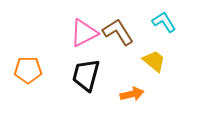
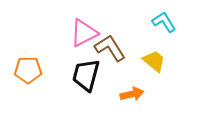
brown L-shape: moved 8 px left, 16 px down
